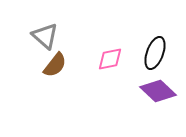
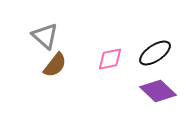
black ellipse: rotated 36 degrees clockwise
